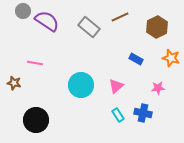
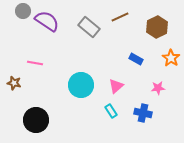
orange star: rotated 18 degrees clockwise
cyan rectangle: moved 7 px left, 4 px up
